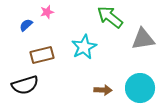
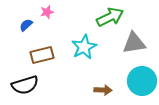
green arrow: rotated 116 degrees clockwise
gray triangle: moved 9 px left, 4 px down
cyan circle: moved 2 px right, 7 px up
